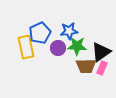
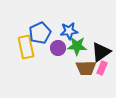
brown trapezoid: moved 2 px down
